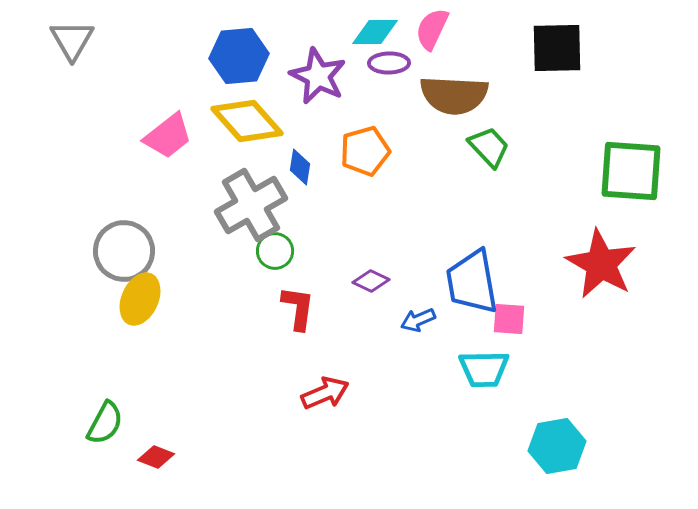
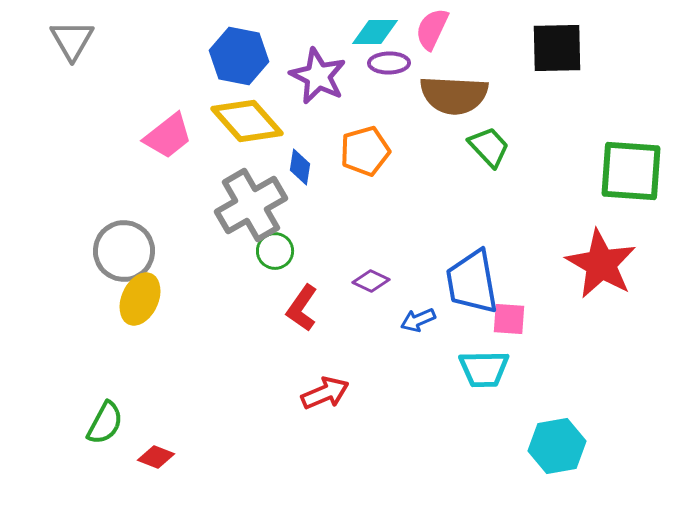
blue hexagon: rotated 16 degrees clockwise
red L-shape: moved 4 px right; rotated 153 degrees counterclockwise
